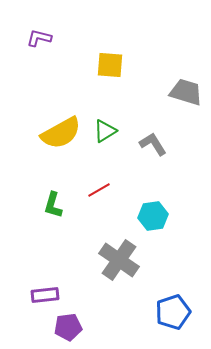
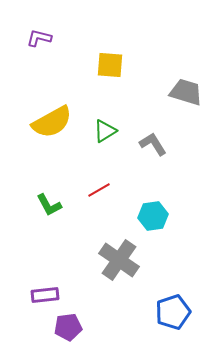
yellow semicircle: moved 9 px left, 11 px up
green L-shape: moved 4 px left; rotated 44 degrees counterclockwise
